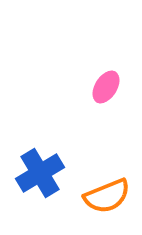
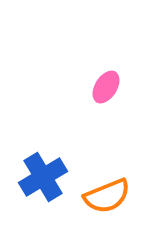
blue cross: moved 3 px right, 4 px down
